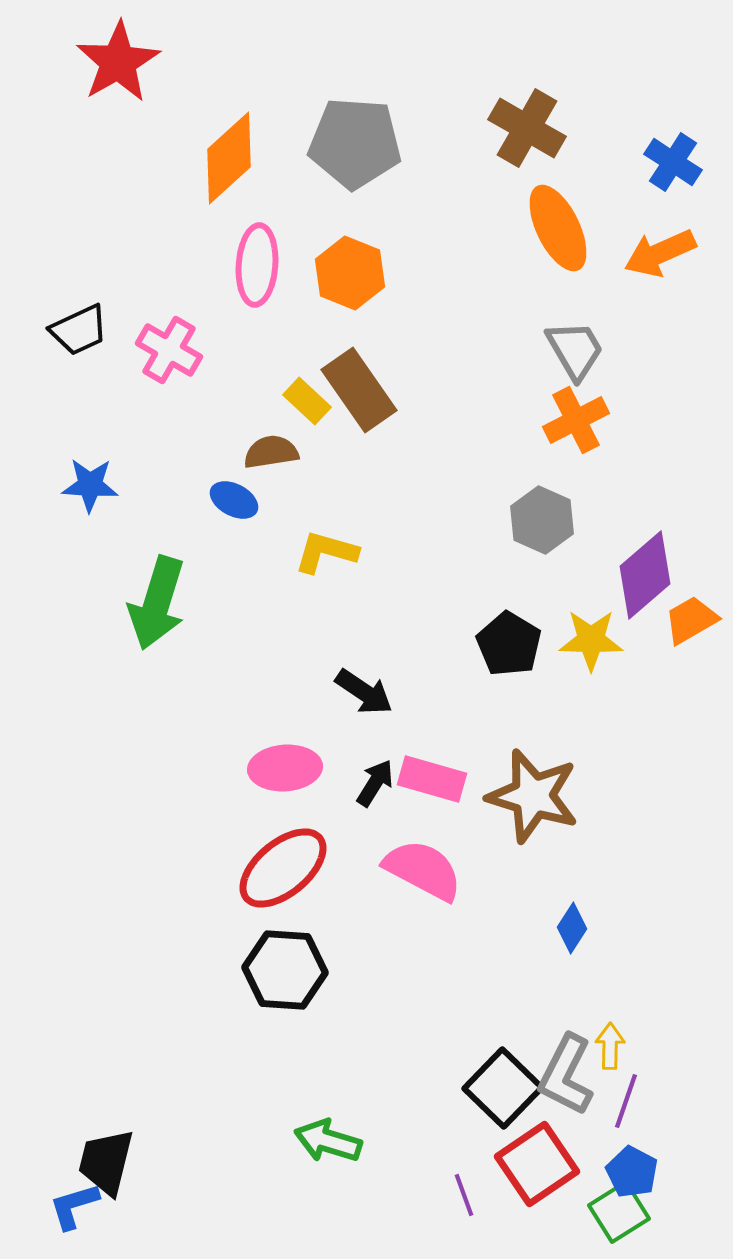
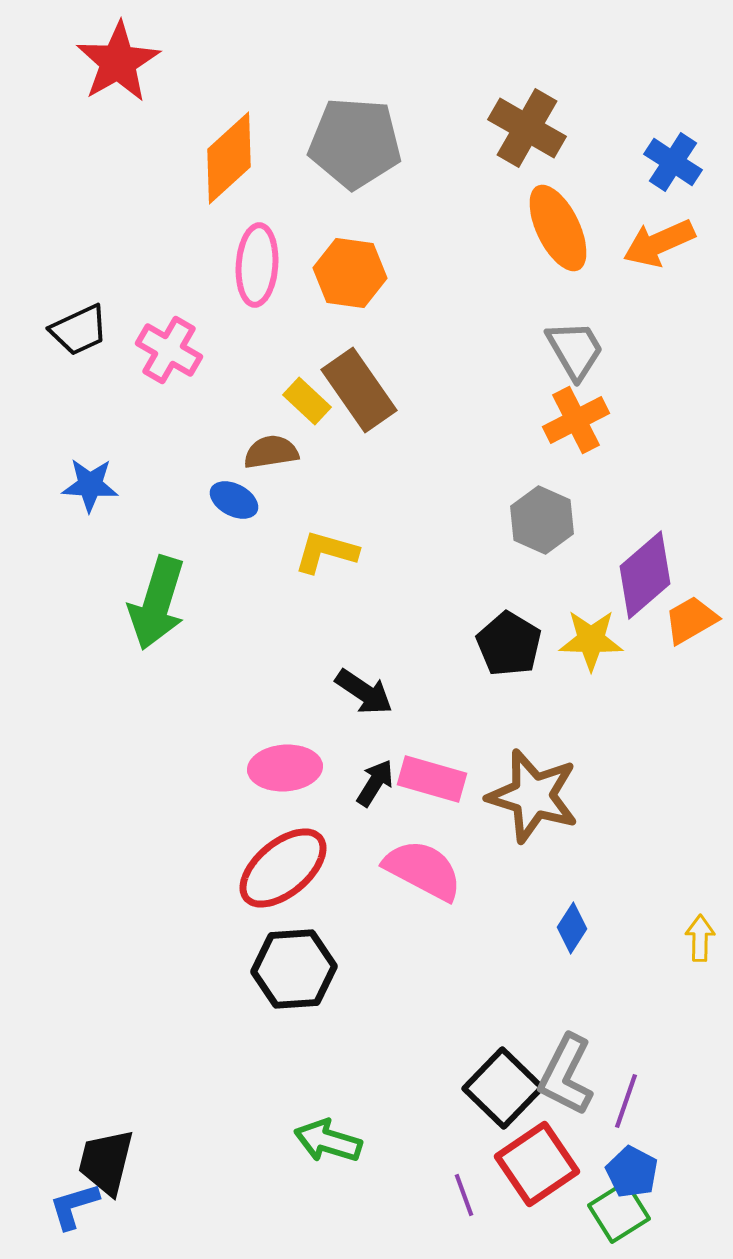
orange arrow at (660, 253): moved 1 px left, 10 px up
orange hexagon at (350, 273): rotated 14 degrees counterclockwise
black hexagon at (285, 970): moved 9 px right, 1 px up; rotated 8 degrees counterclockwise
yellow arrow at (610, 1046): moved 90 px right, 108 px up
